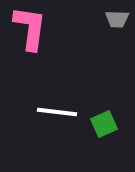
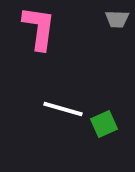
pink L-shape: moved 9 px right
white line: moved 6 px right, 3 px up; rotated 9 degrees clockwise
